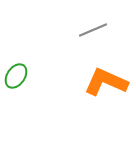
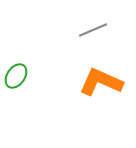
orange L-shape: moved 5 px left
